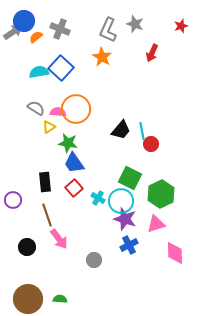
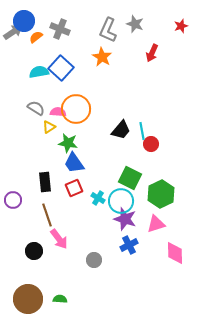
red square: rotated 18 degrees clockwise
black circle: moved 7 px right, 4 px down
